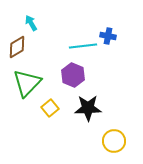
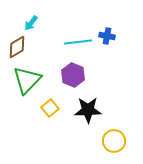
cyan arrow: rotated 112 degrees counterclockwise
blue cross: moved 1 px left
cyan line: moved 5 px left, 4 px up
green triangle: moved 3 px up
black star: moved 2 px down
